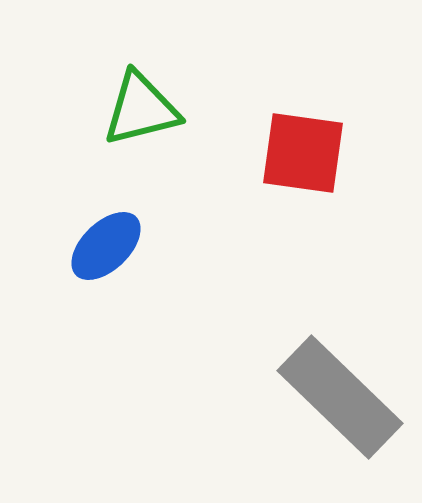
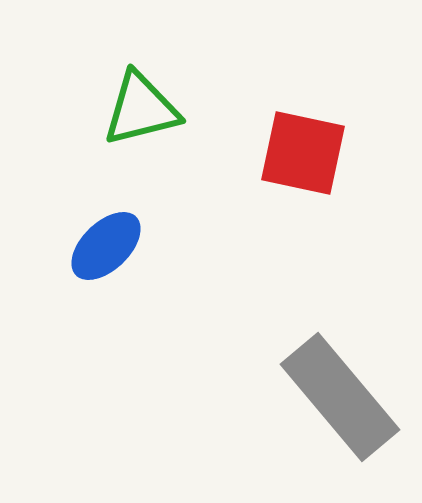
red square: rotated 4 degrees clockwise
gray rectangle: rotated 6 degrees clockwise
